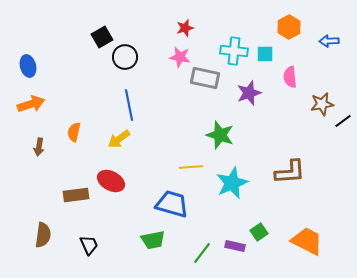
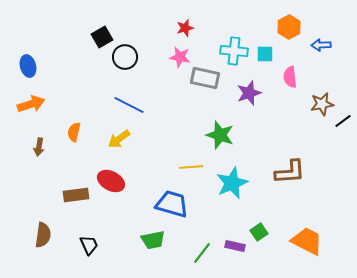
blue arrow: moved 8 px left, 4 px down
blue line: rotated 52 degrees counterclockwise
